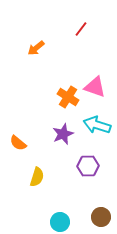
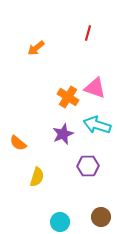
red line: moved 7 px right, 4 px down; rotated 21 degrees counterclockwise
pink triangle: moved 1 px down
